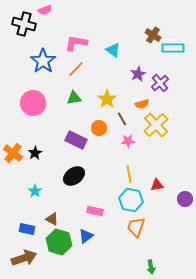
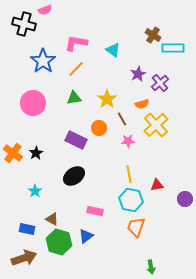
black star: moved 1 px right
